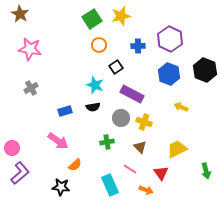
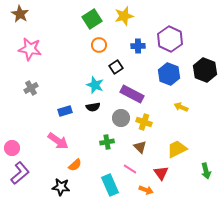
yellow star: moved 3 px right
